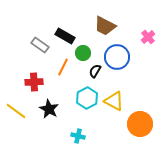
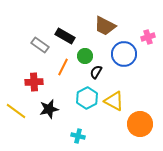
pink cross: rotated 24 degrees clockwise
green circle: moved 2 px right, 3 px down
blue circle: moved 7 px right, 3 px up
black semicircle: moved 1 px right, 1 px down
black star: rotated 30 degrees clockwise
